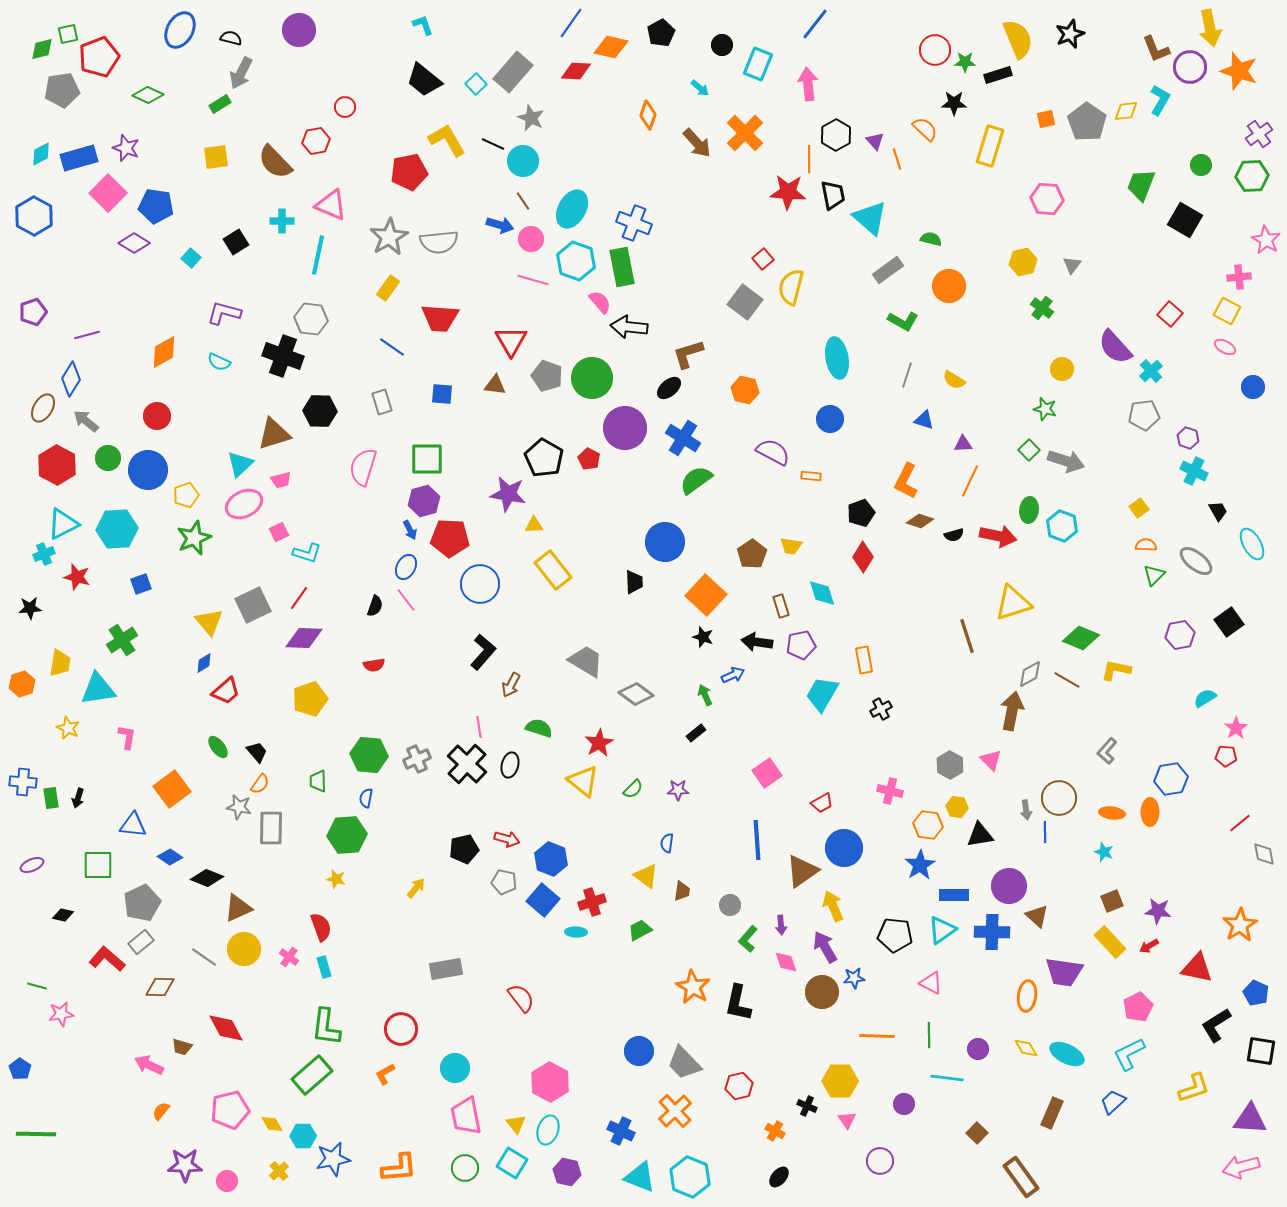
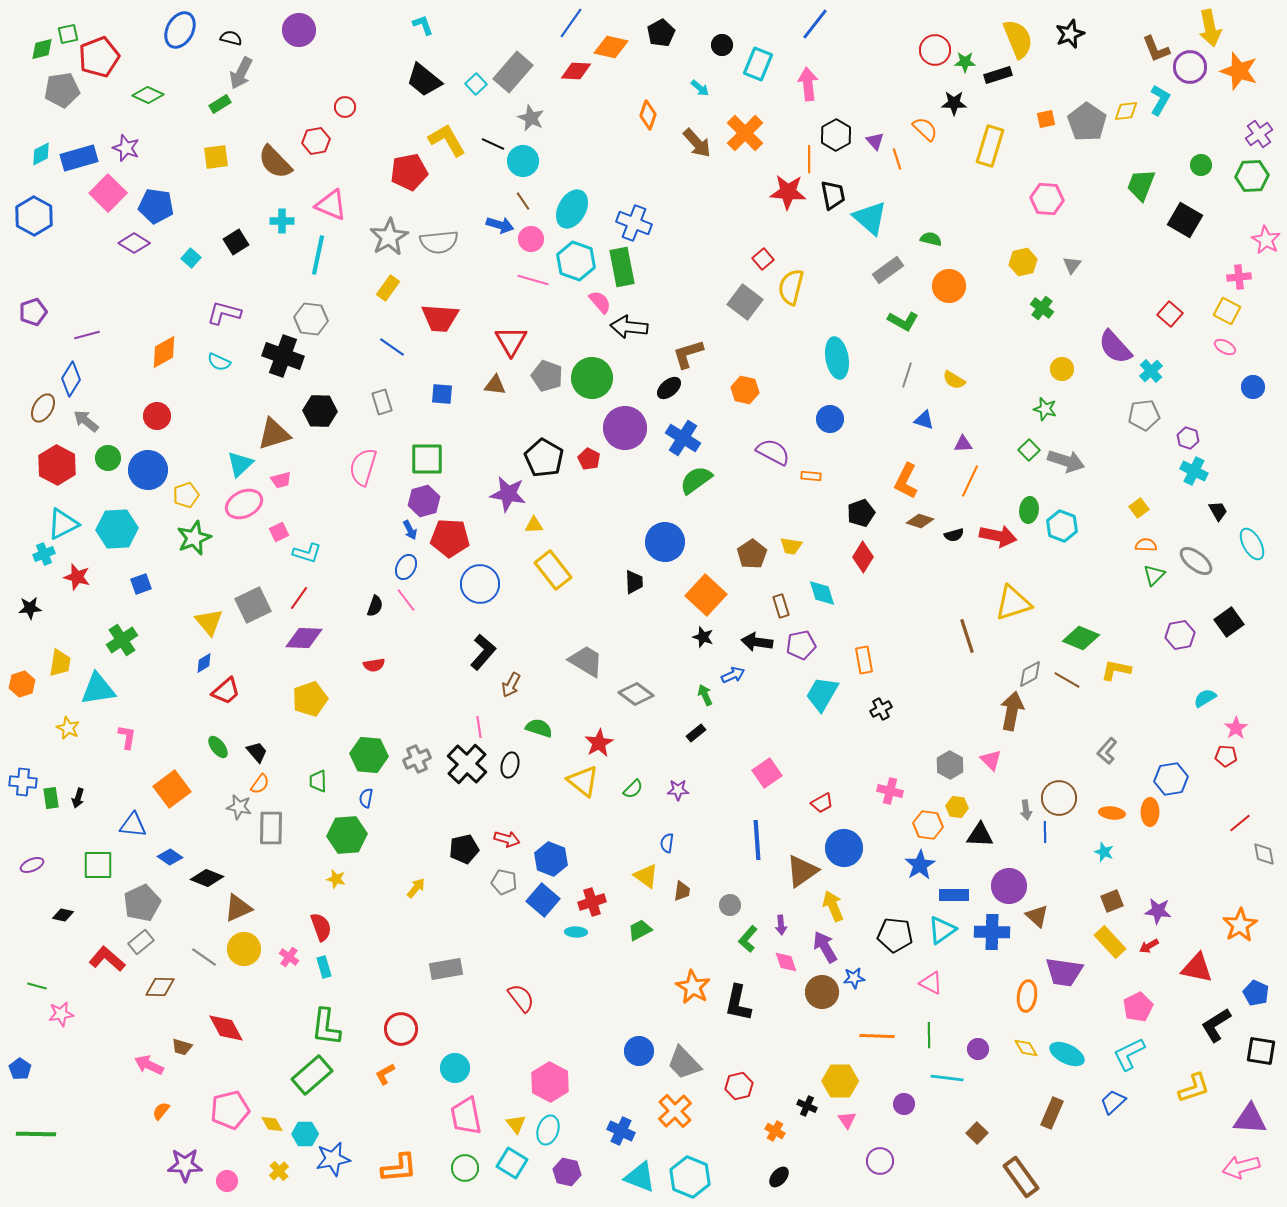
black triangle at (980, 835): rotated 12 degrees clockwise
cyan hexagon at (303, 1136): moved 2 px right, 2 px up
